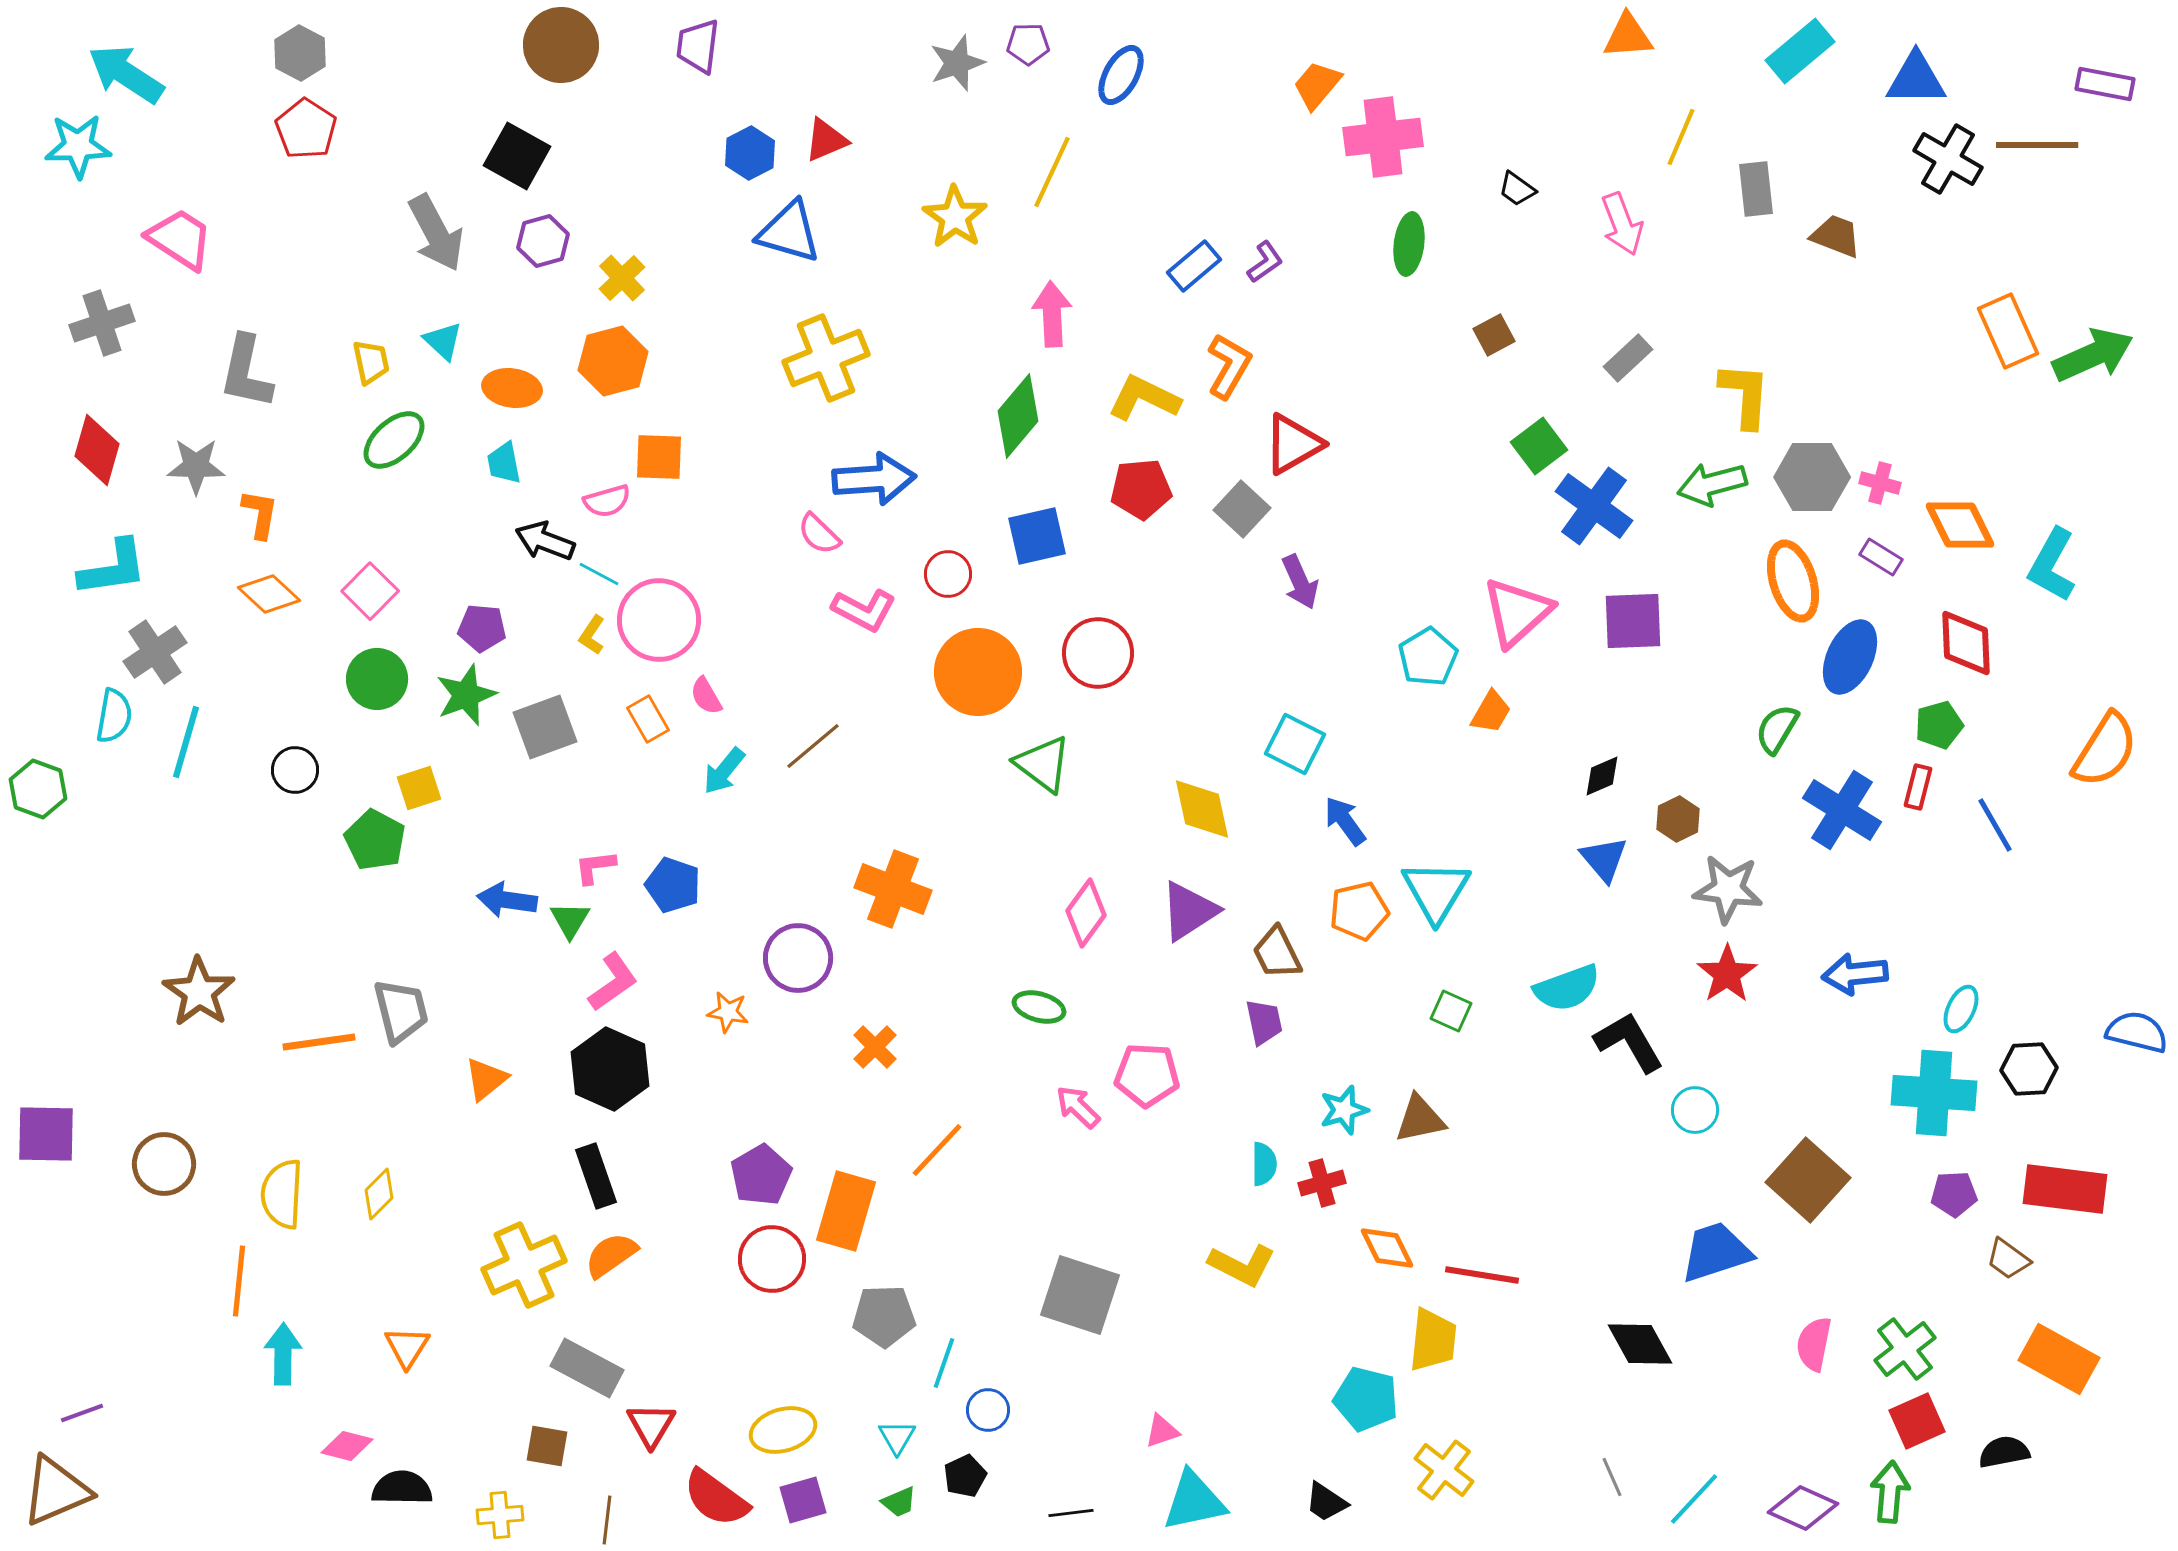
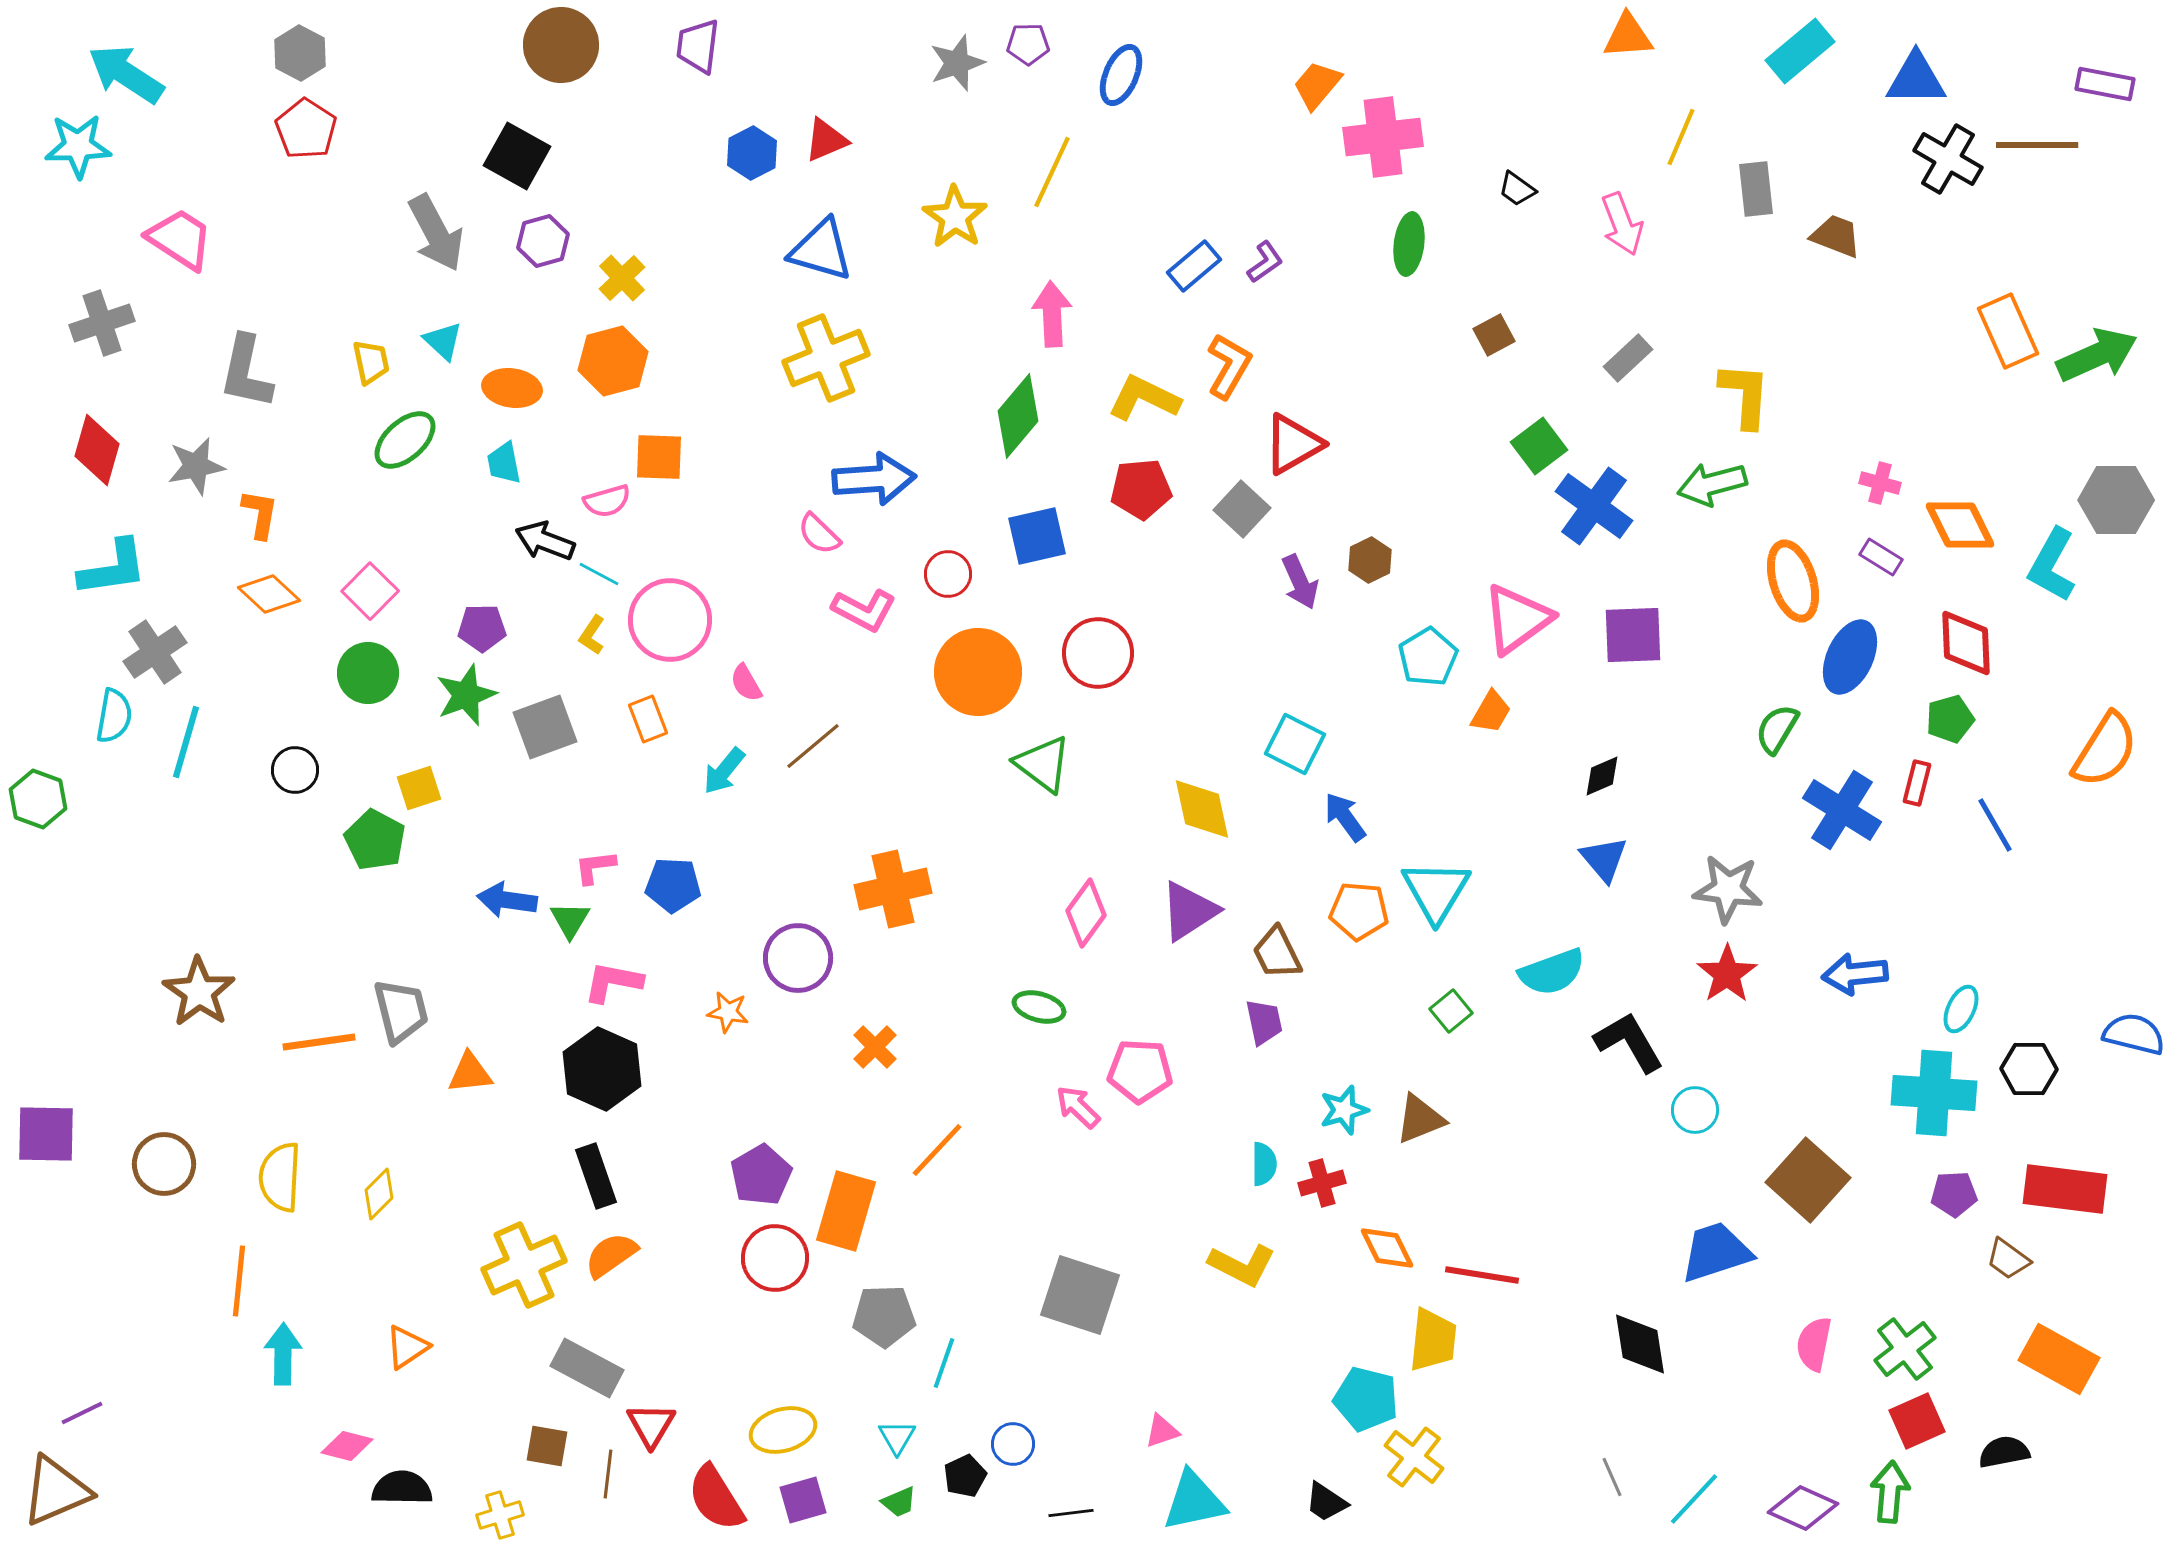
blue ellipse at (1121, 75): rotated 6 degrees counterclockwise
blue hexagon at (750, 153): moved 2 px right
blue triangle at (789, 232): moved 32 px right, 18 px down
green arrow at (2093, 355): moved 4 px right
green ellipse at (394, 440): moved 11 px right
gray star at (196, 466): rotated 12 degrees counterclockwise
gray hexagon at (1812, 477): moved 304 px right, 23 px down
pink triangle at (1517, 612): moved 7 px down; rotated 6 degrees clockwise
pink circle at (659, 620): moved 11 px right
purple square at (1633, 621): moved 14 px down
purple pentagon at (482, 628): rotated 6 degrees counterclockwise
green circle at (377, 679): moved 9 px left, 6 px up
pink semicircle at (706, 696): moved 40 px right, 13 px up
orange rectangle at (648, 719): rotated 9 degrees clockwise
green pentagon at (1939, 725): moved 11 px right, 6 px up
red rectangle at (1918, 787): moved 1 px left, 4 px up
green hexagon at (38, 789): moved 10 px down
brown hexagon at (1678, 819): moved 308 px left, 259 px up
blue arrow at (1345, 821): moved 4 px up
blue pentagon at (673, 885): rotated 16 degrees counterclockwise
orange cross at (893, 889): rotated 34 degrees counterclockwise
orange pentagon at (1359, 911): rotated 18 degrees clockwise
pink L-shape at (613, 982): rotated 134 degrees counterclockwise
cyan semicircle at (1567, 988): moved 15 px left, 16 px up
green square at (1451, 1011): rotated 27 degrees clockwise
blue semicircle at (2137, 1032): moved 3 px left, 2 px down
black hexagon at (610, 1069): moved 8 px left
black hexagon at (2029, 1069): rotated 4 degrees clockwise
pink pentagon at (1147, 1075): moved 7 px left, 4 px up
orange triangle at (486, 1079): moved 16 px left, 6 px up; rotated 33 degrees clockwise
brown triangle at (1420, 1119): rotated 10 degrees counterclockwise
yellow semicircle at (282, 1194): moved 2 px left, 17 px up
red circle at (772, 1259): moved 3 px right, 1 px up
black diamond at (1640, 1344): rotated 20 degrees clockwise
orange triangle at (407, 1347): rotated 24 degrees clockwise
blue circle at (988, 1410): moved 25 px right, 34 px down
purple line at (82, 1413): rotated 6 degrees counterclockwise
yellow cross at (1444, 1470): moved 30 px left, 13 px up
red semicircle at (716, 1498): rotated 22 degrees clockwise
yellow cross at (500, 1515): rotated 12 degrees counterclockwise
brown line at (607, 1520): moved 1 px right, 46 px up
